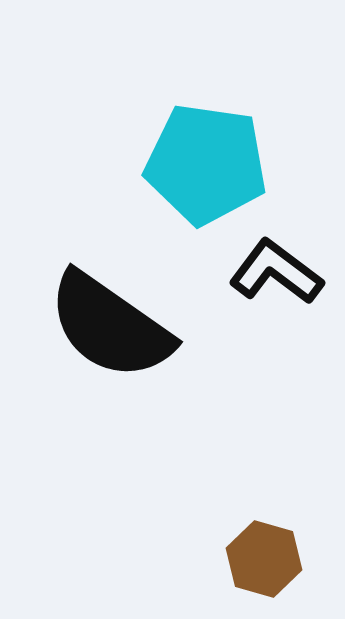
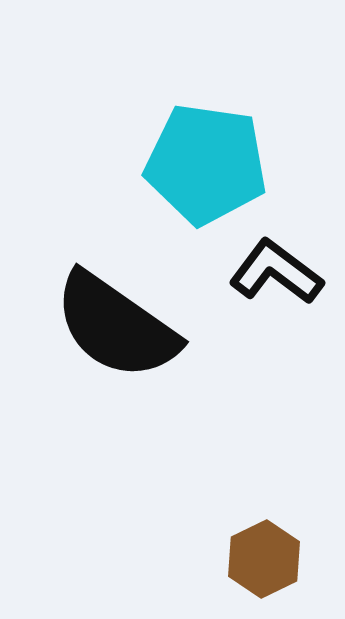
black semicircle: moved 6 px right
brown hexagon: rotated 18 degrees clockwise
